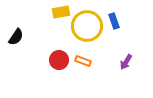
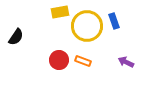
yellow rectangle: moved 1 px left
purple arrow: rotated 84 degrees clockwise
